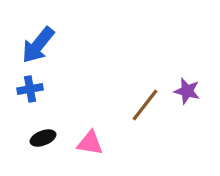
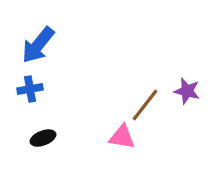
pink triangle: moved 32 px right, 6 px up
